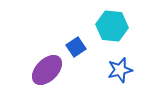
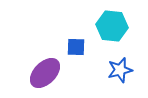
blue square: rotated 36 degrees clockwise
purple ellipse: moved 2 px left, 3 px down
